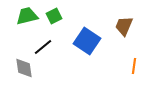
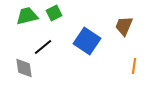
green square: moved 3 px up
